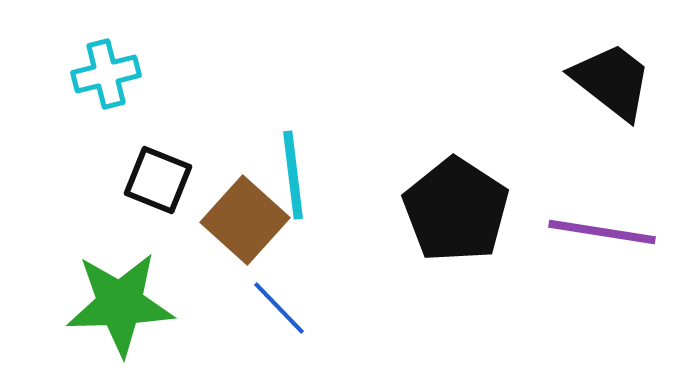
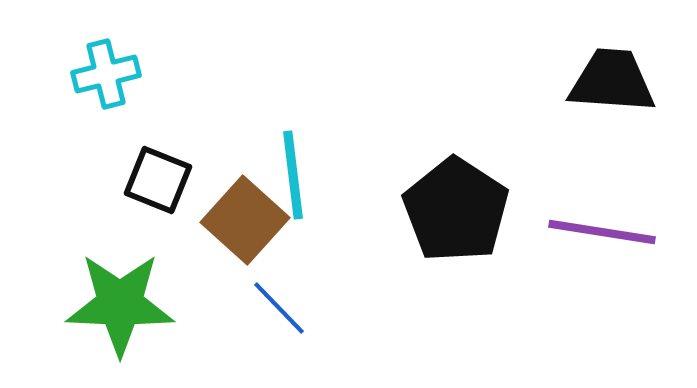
black trapezoid: rotated 34 degrees counterclockwise
green star: rotated 4 degrees clockwise
